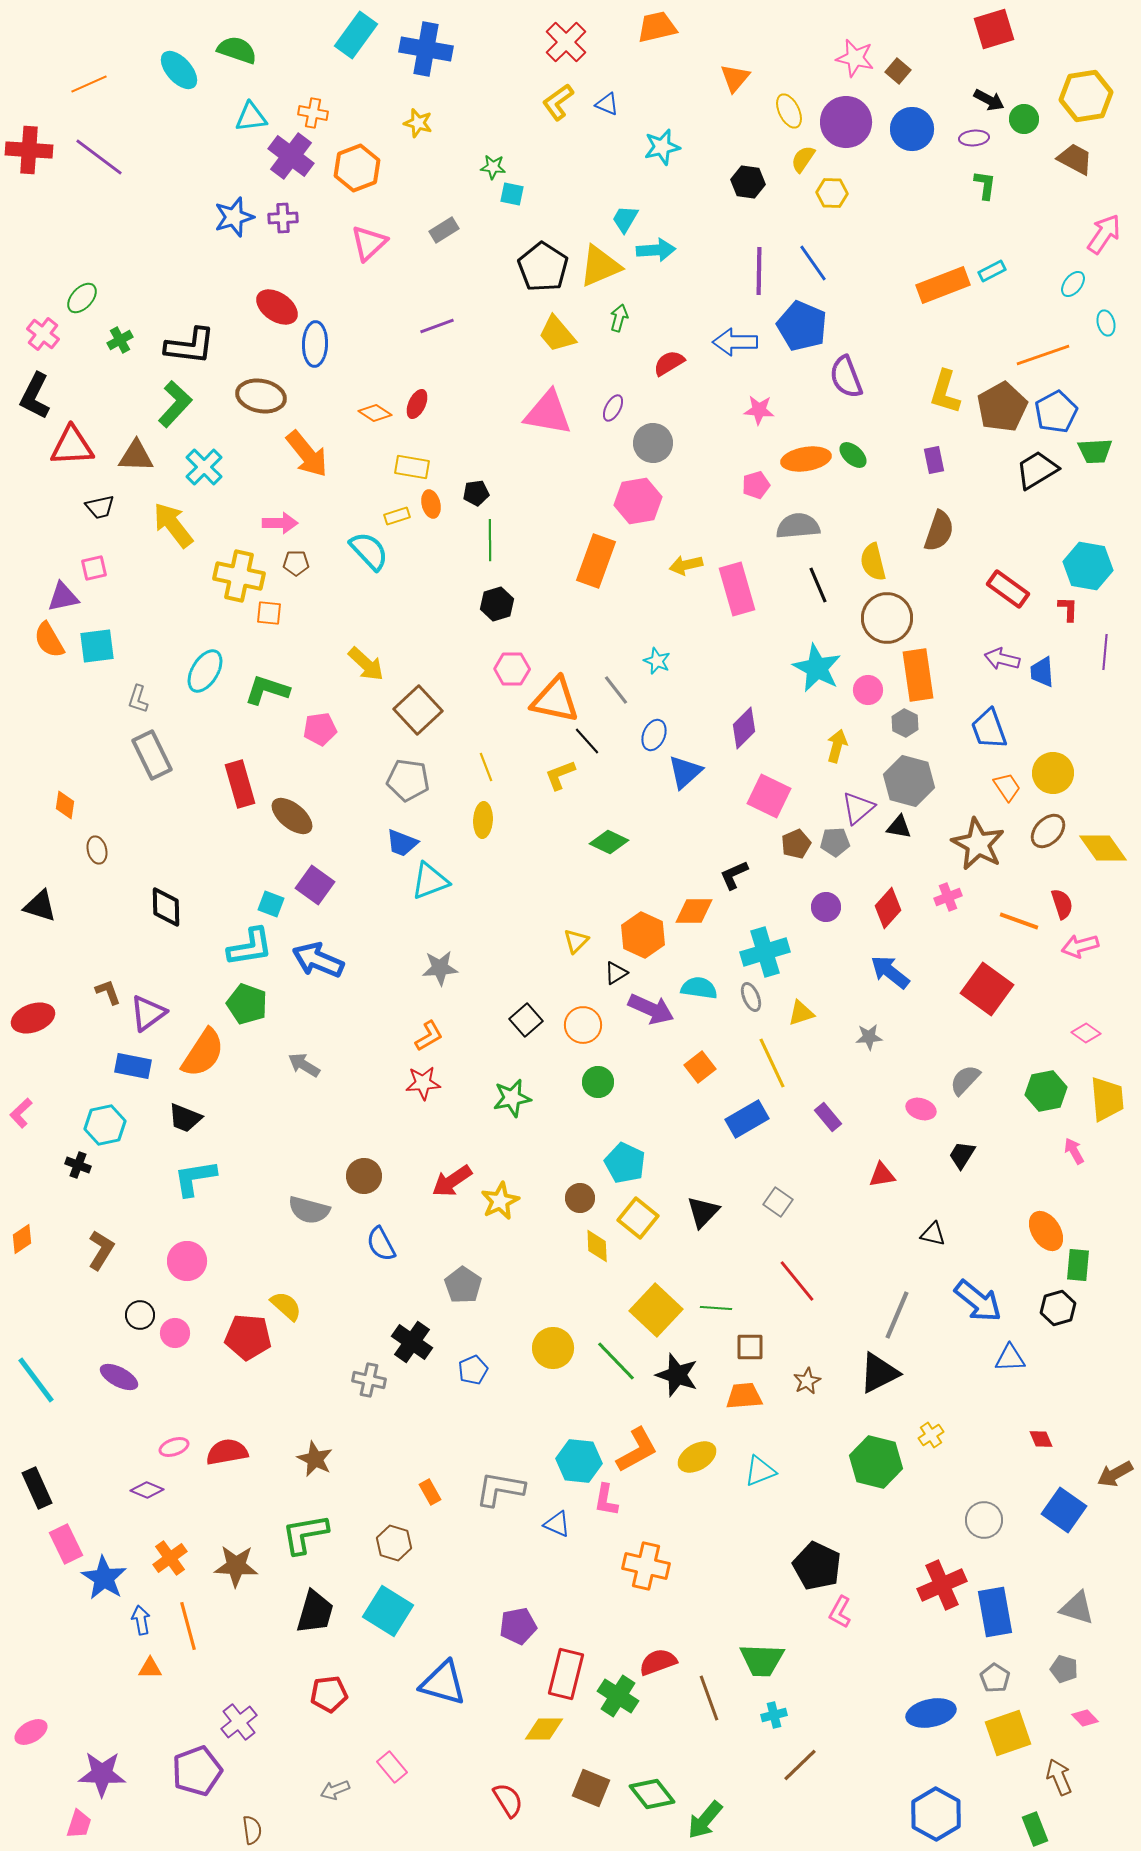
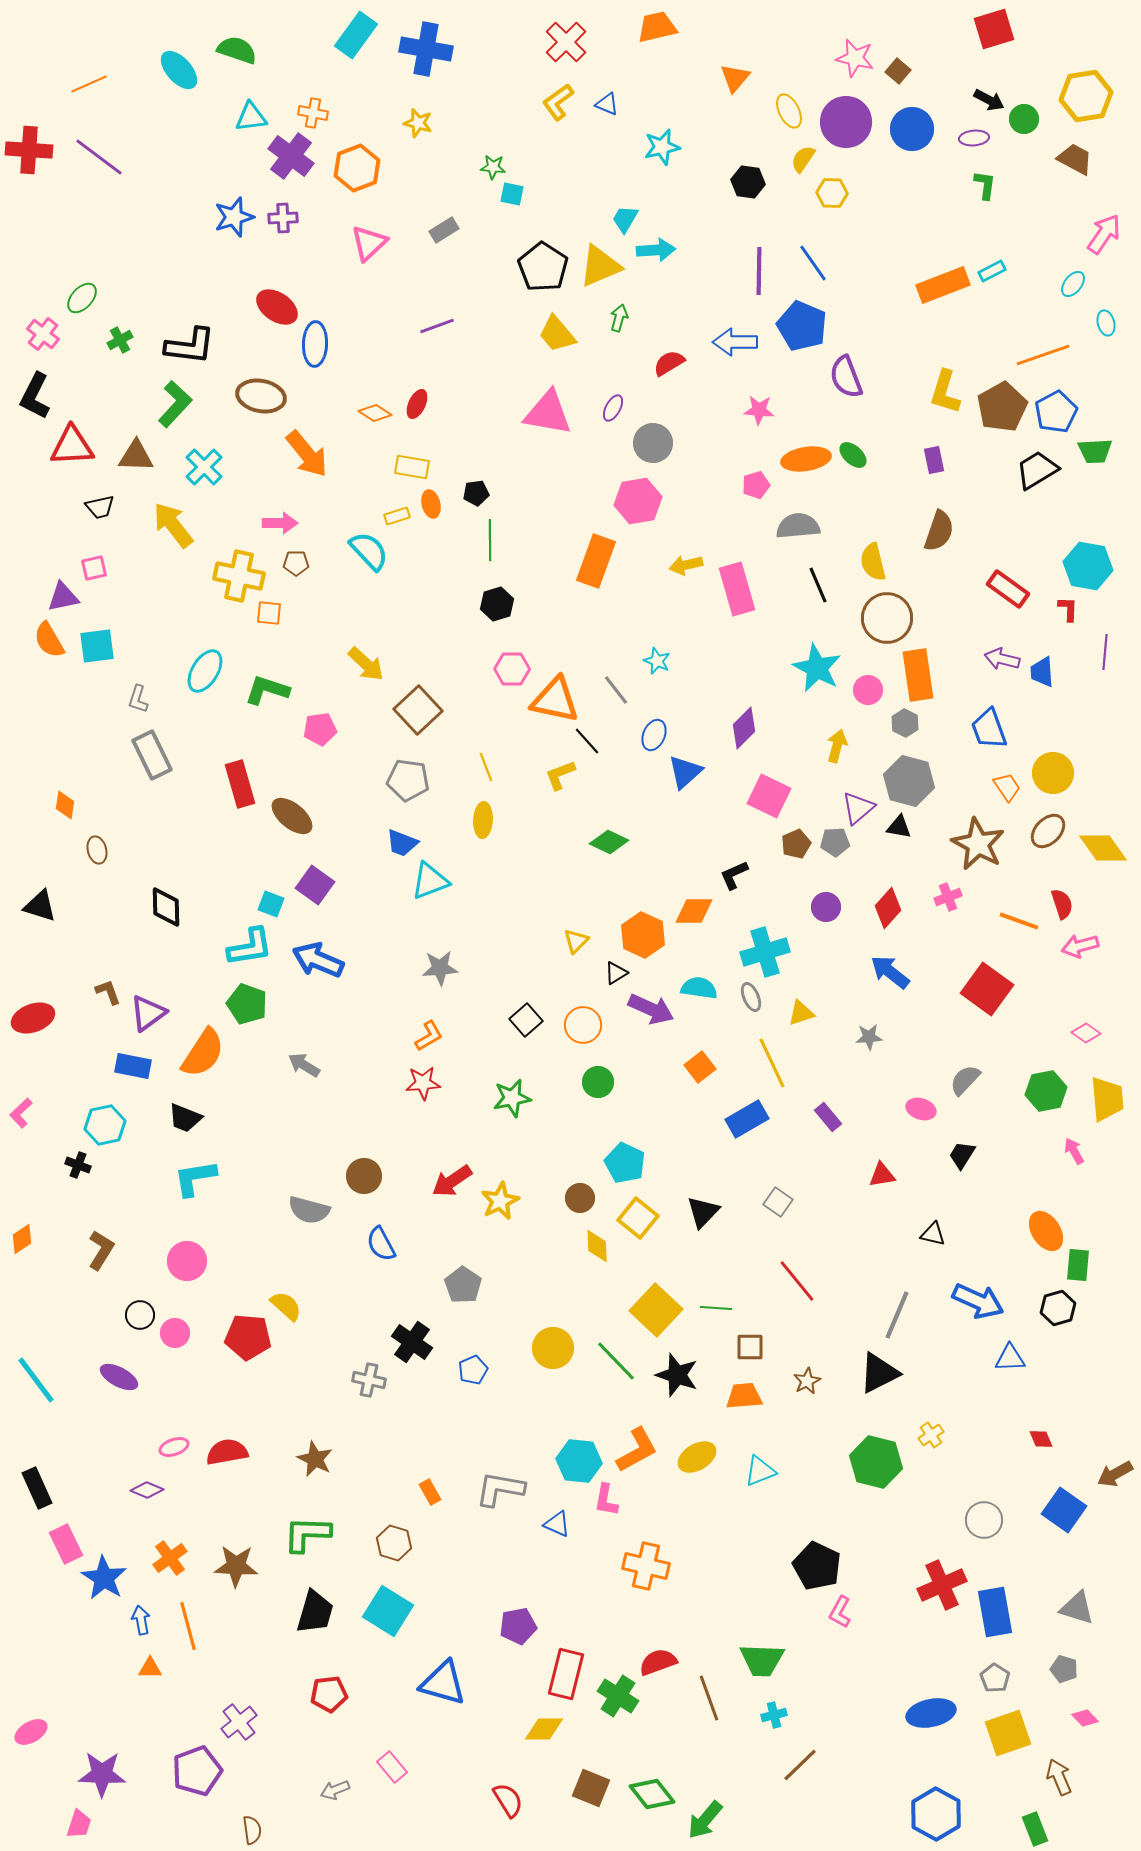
blue arrow at (978, 1301): rotated 15 degrees counterclockwise
green L-shape at (305, 1534): moved 2 px right; rotated 12 degrees clockwise
